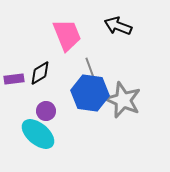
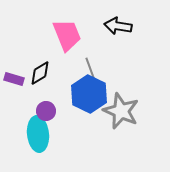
black arrow: rotated 12 degrees counterclockwise
purple rectangle: rotated 24 degrees clockwise
blue hexagon: moved 1 px left, 1 px down; rotated 18 degrees clockwise
gray star: moved 2 px left, 11 px down
cyan ellipse: rotated 44 degrees clockwise
